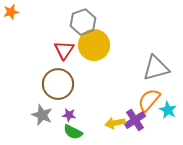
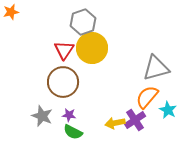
yellow circle: moved 2 px left, 3 px down
brown circle: moved 5 px right, 2 px up
orange semicircle: moved 2 px left, 3 px up
gray star: moved 1 px down
